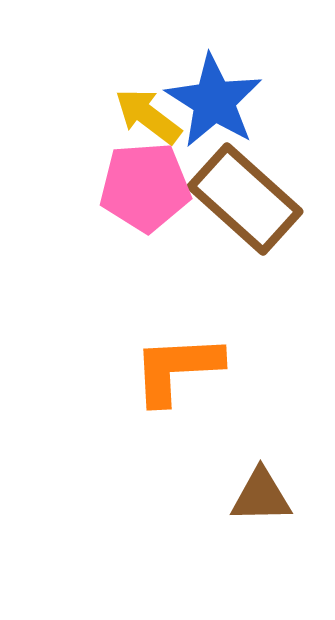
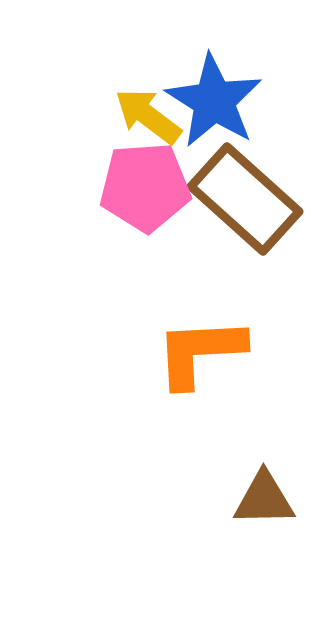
orange L-shape: moved 23 px right, 17 px up
brown triangle: moved 3 px right, 3 px down
